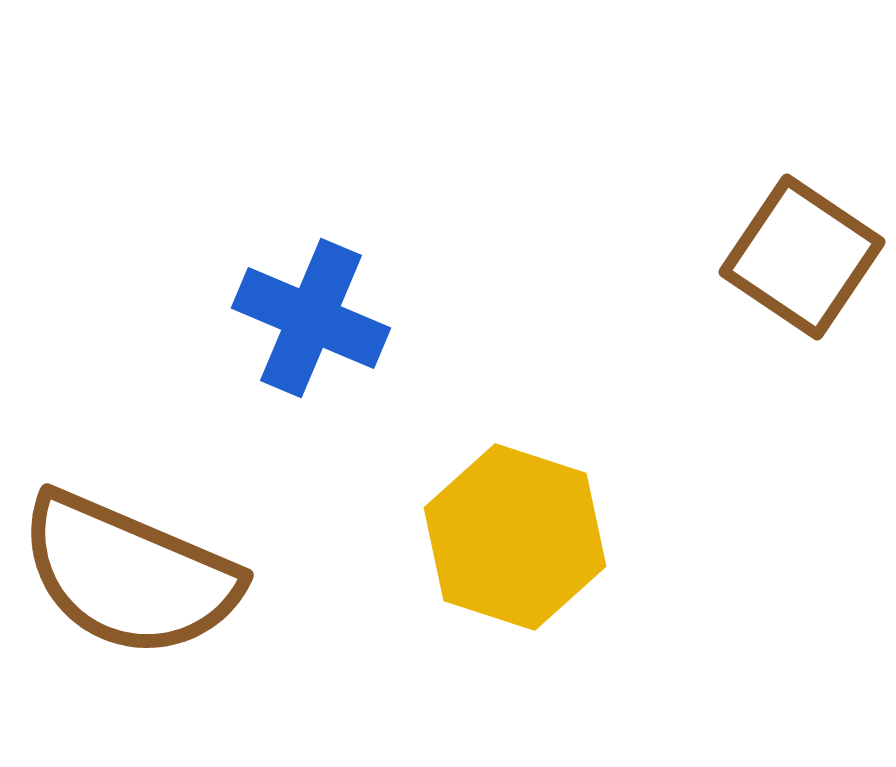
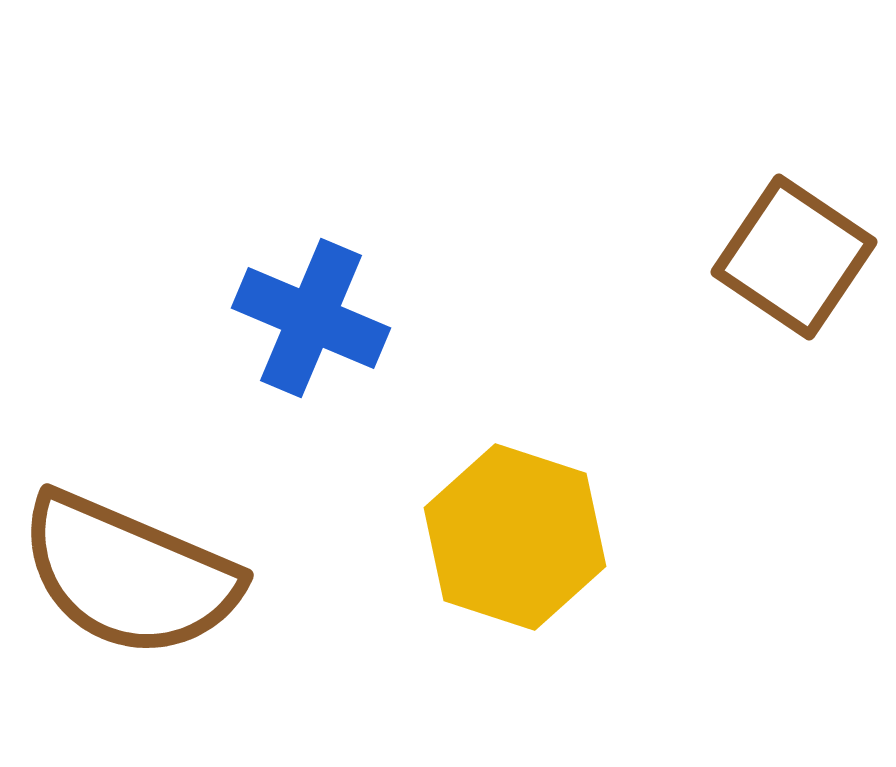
brown square: moved 8 px left
